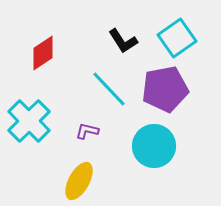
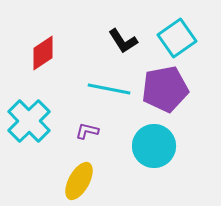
cyan line: rotated 36 degrees counterclockwise
